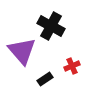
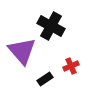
red cross: moved 1 px left
